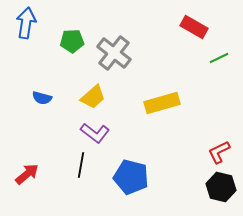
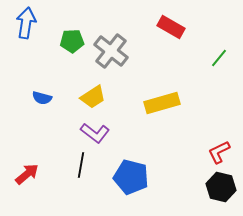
red rectangle: moved 23 px left
gray cross: moved 3 px left, 2 px up
green line: rotated 24 degrees counterclockwise
yellow trapezoid: rotated 8 degrees clockwise
